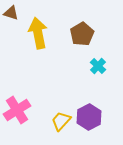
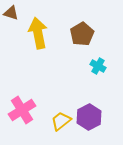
cyan cross: rotated 14 degrees counterclockwise
pink cross: moved 5 px right
yellow trapezoid: rotated 10 degrees clockwise
